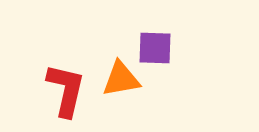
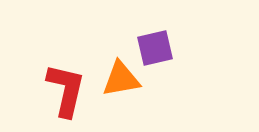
purple square: rotated 15 degrees counterclockwise
